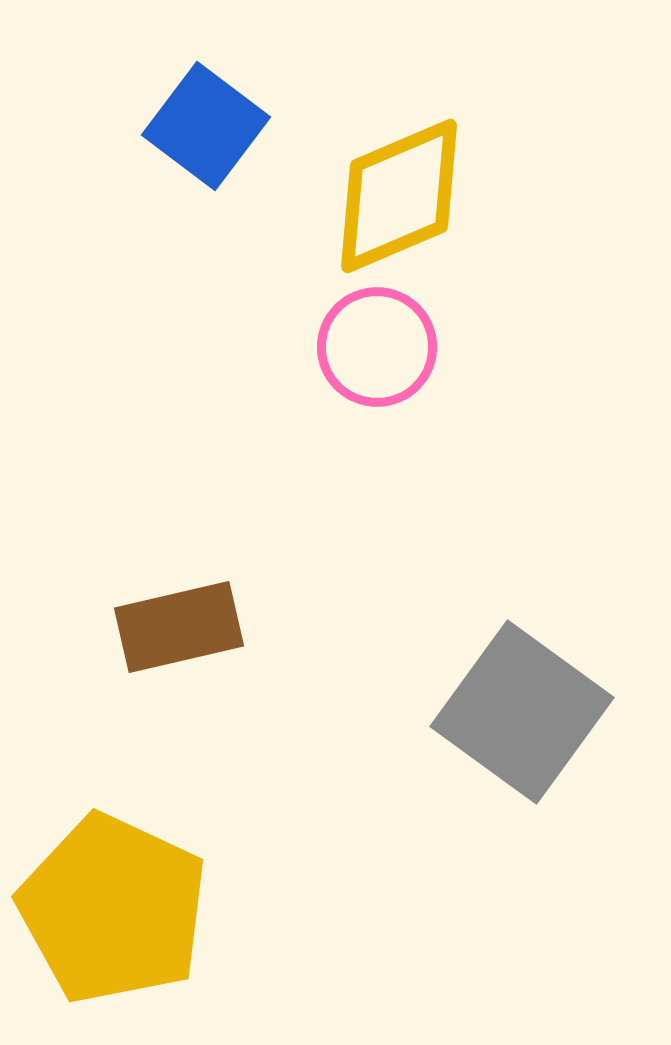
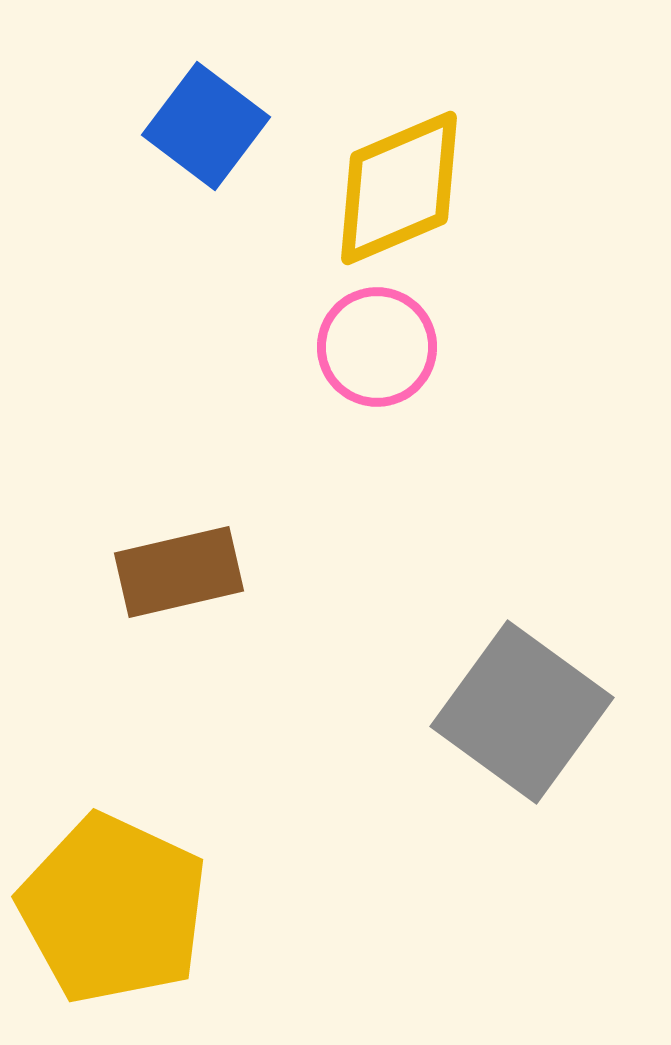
yellow diamond: moved 8 px up
brown rectangle: moved 55 px up
